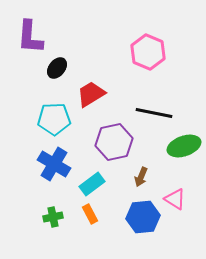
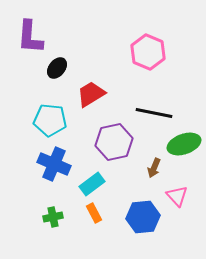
cyan pentagon: moved 4 px left, 1 px down; rotated 8 degrees clockwise
green ellipse: moved 2 px up
blue cross: rotated 8 degrees counterclockwise
brown arrow: moved 13 px right, 9 px up
pink triangle: moved 2 px right, 3 px up; rotated 15 degrees clockwise
orange rectangle: moved 4 px right, 1 px up
